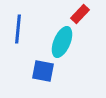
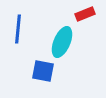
red rectangle: moved 5 px right; rotated 24 degrees clockwise
